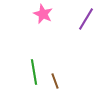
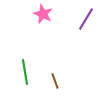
green line: moved 9 px left
